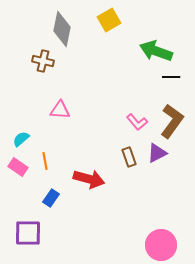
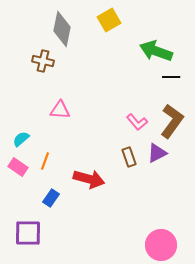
orange line: rotated 30 degrees clockwise
